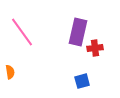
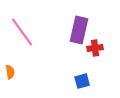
purple rectangle: moved 1 px right, 2 px up
